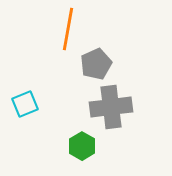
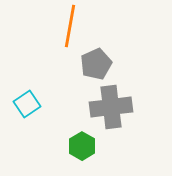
orange line: moved 2 px right, 3 px up
cyan square: moved 2 px right; rotated 12 degrees counterclockwise
